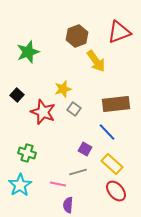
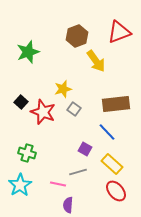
black square: moved 4 px right, 7 px down
